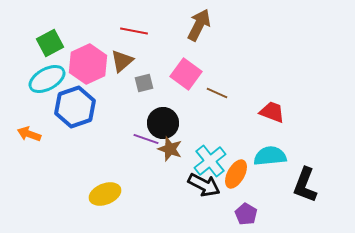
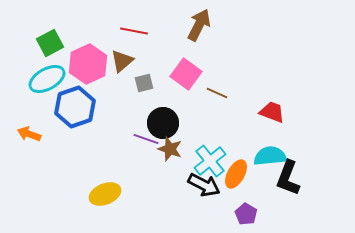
black L-shape: moved 17 px left, 7 px up
